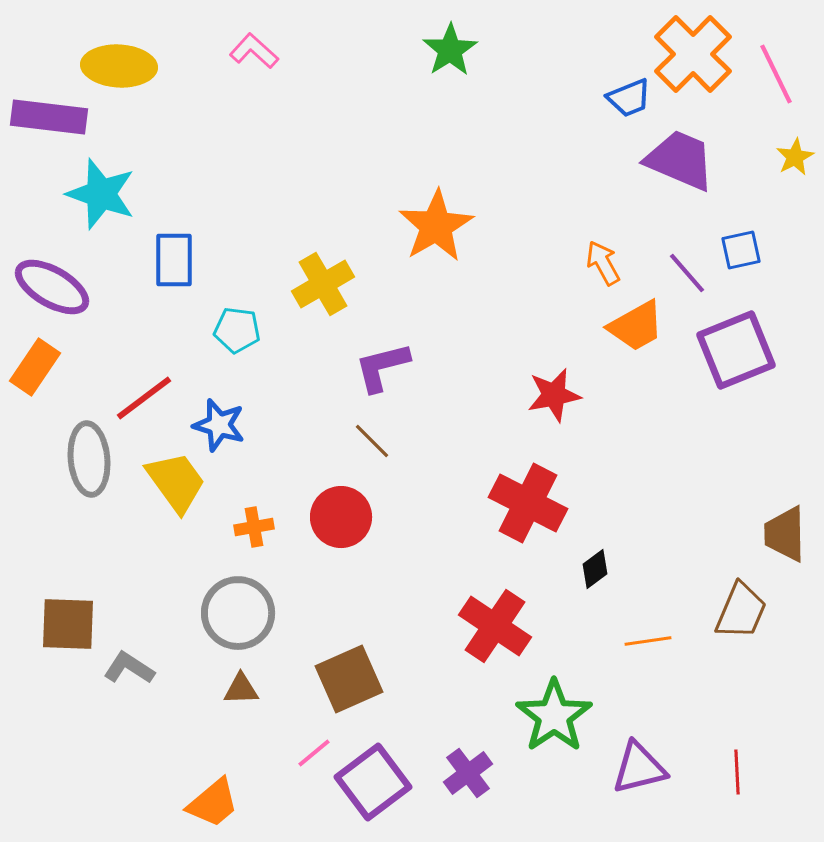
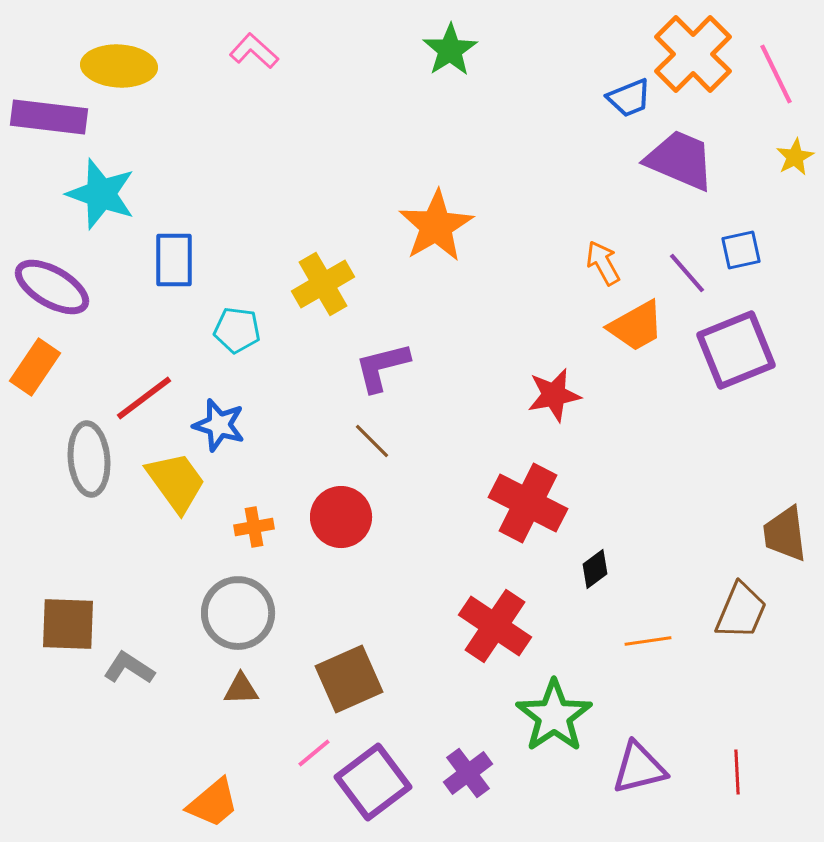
brown trapezoid at (785, 534): rotated 6 degrees counterclockwise
